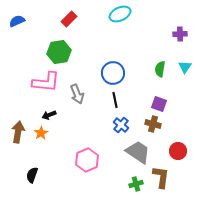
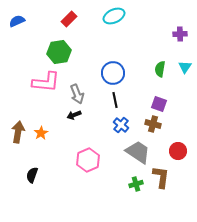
cyan ellipse: moved 6 px left, 2 px down
black arrow: moved 25 px right
pink hexagon: moved 1 px right
